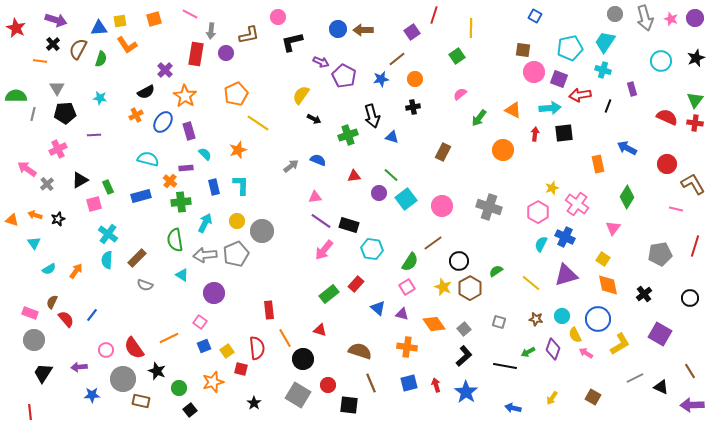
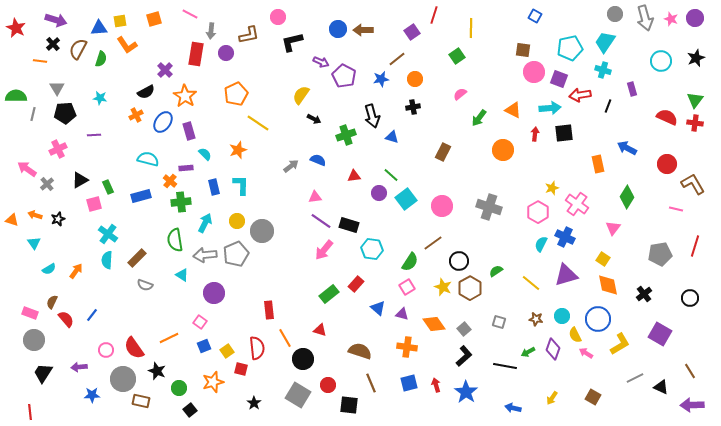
green cross at (348, 135): moved 2 px left
